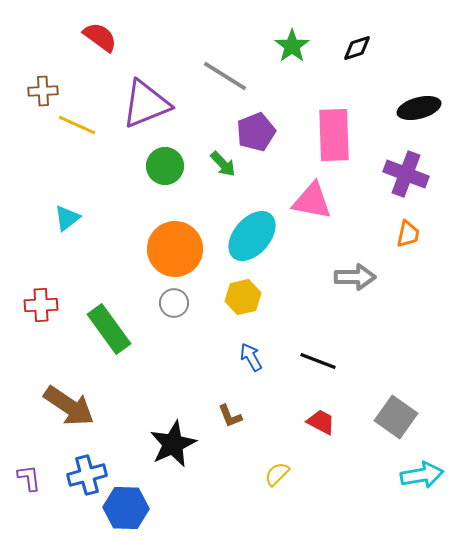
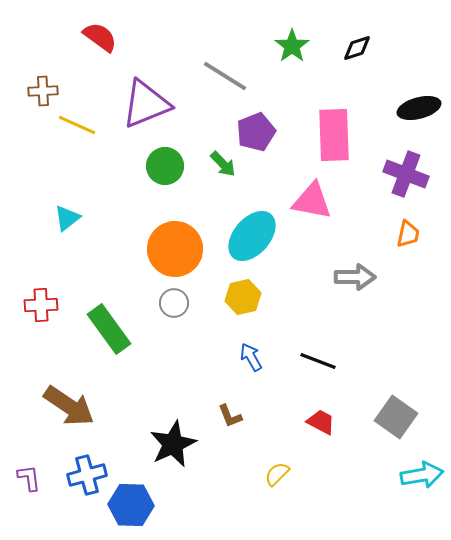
blue hexagon: moved 5 px right, 3 px up
